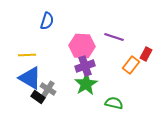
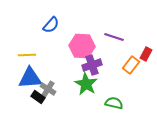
blue semicircle: moved 4 px right, 4 px down; rotated 24 degrees clockwise
purple cross: moved 7 px right, 1 px up
blue triangle: rotated 35 degrees counterclockwise
green star: rotated 10 degrees counterclockwise
